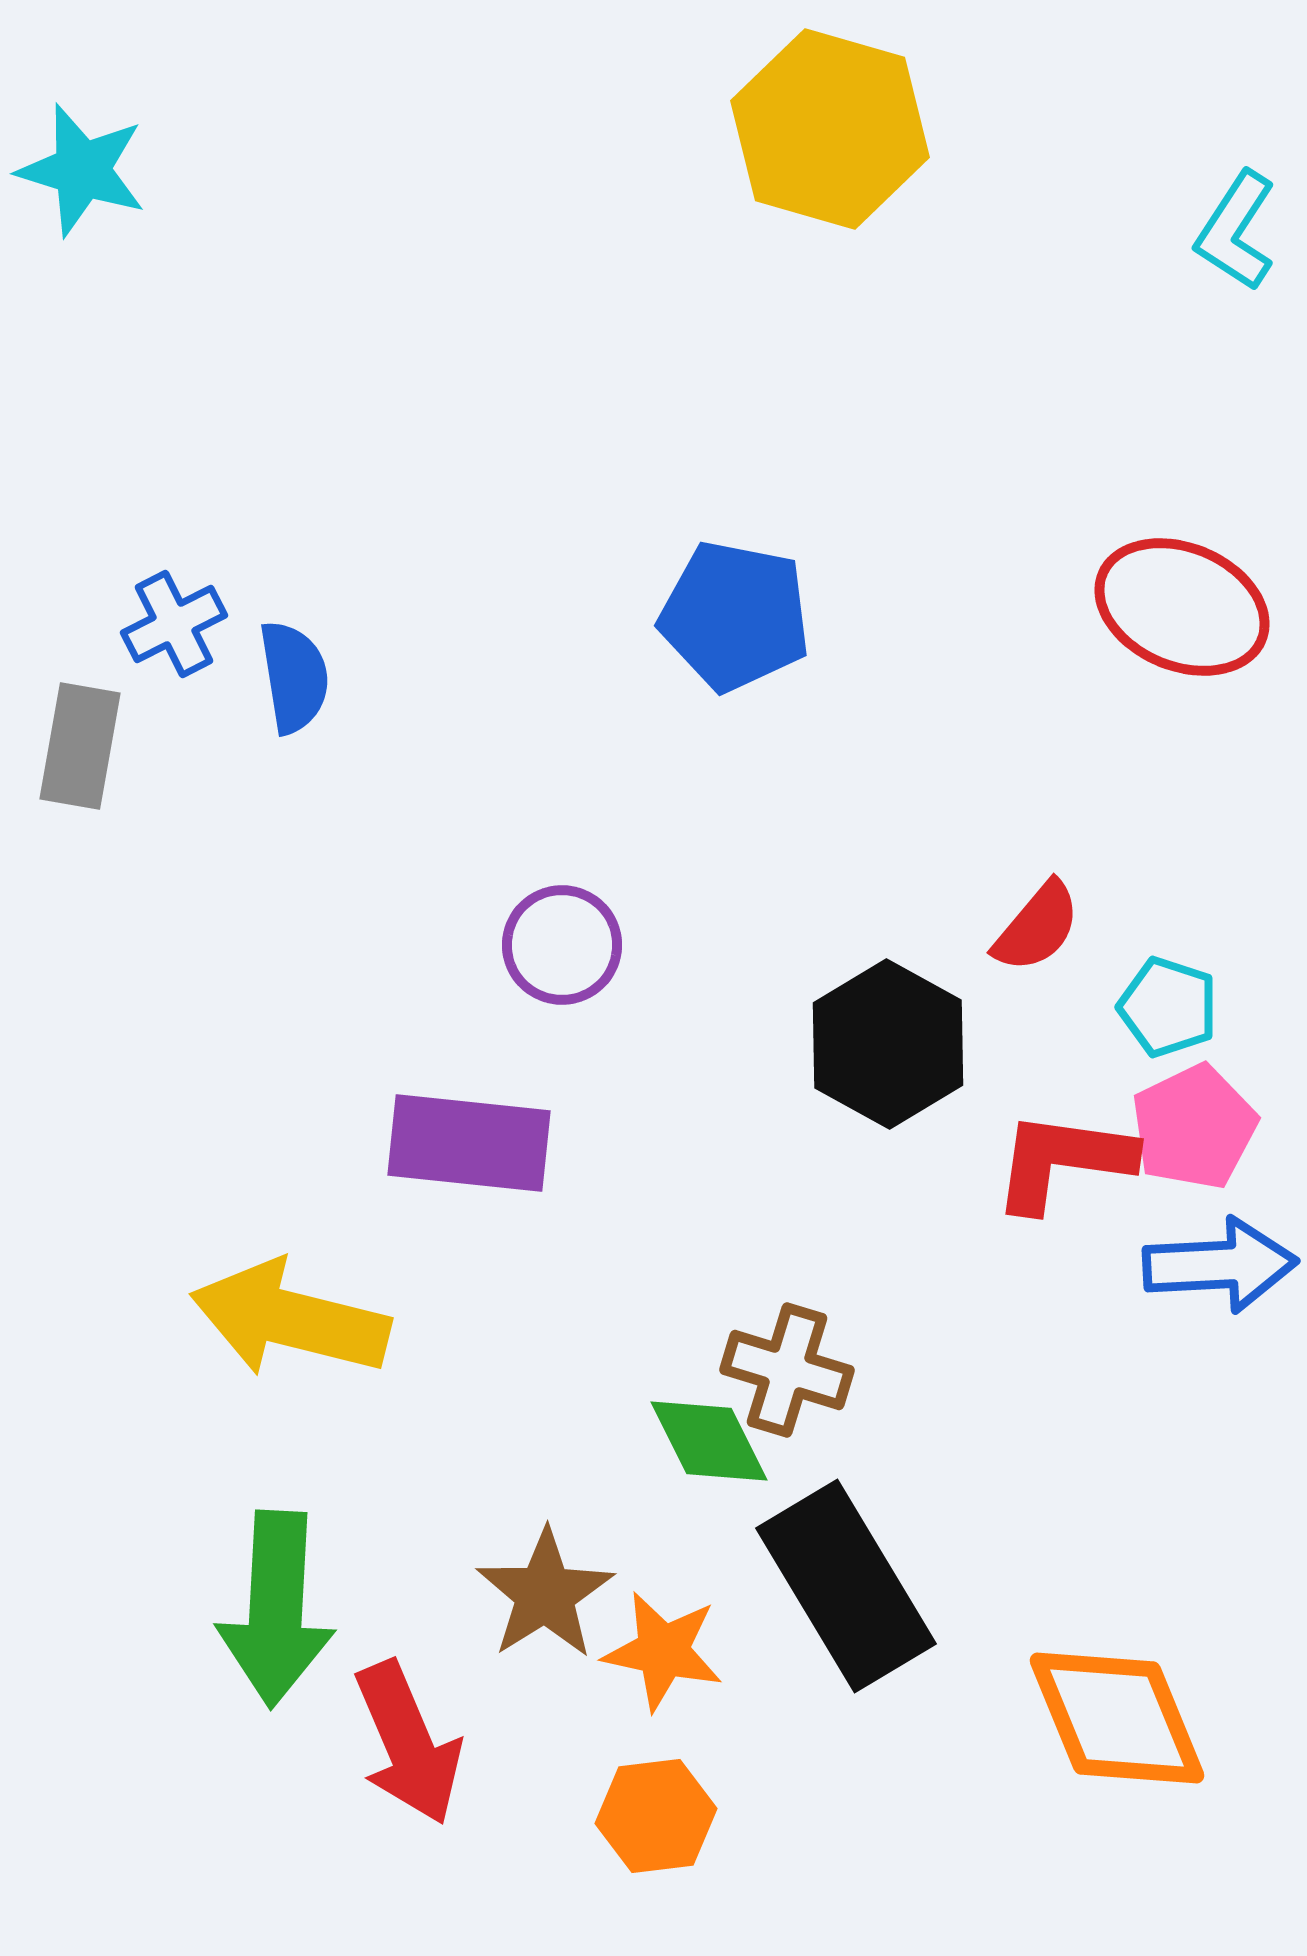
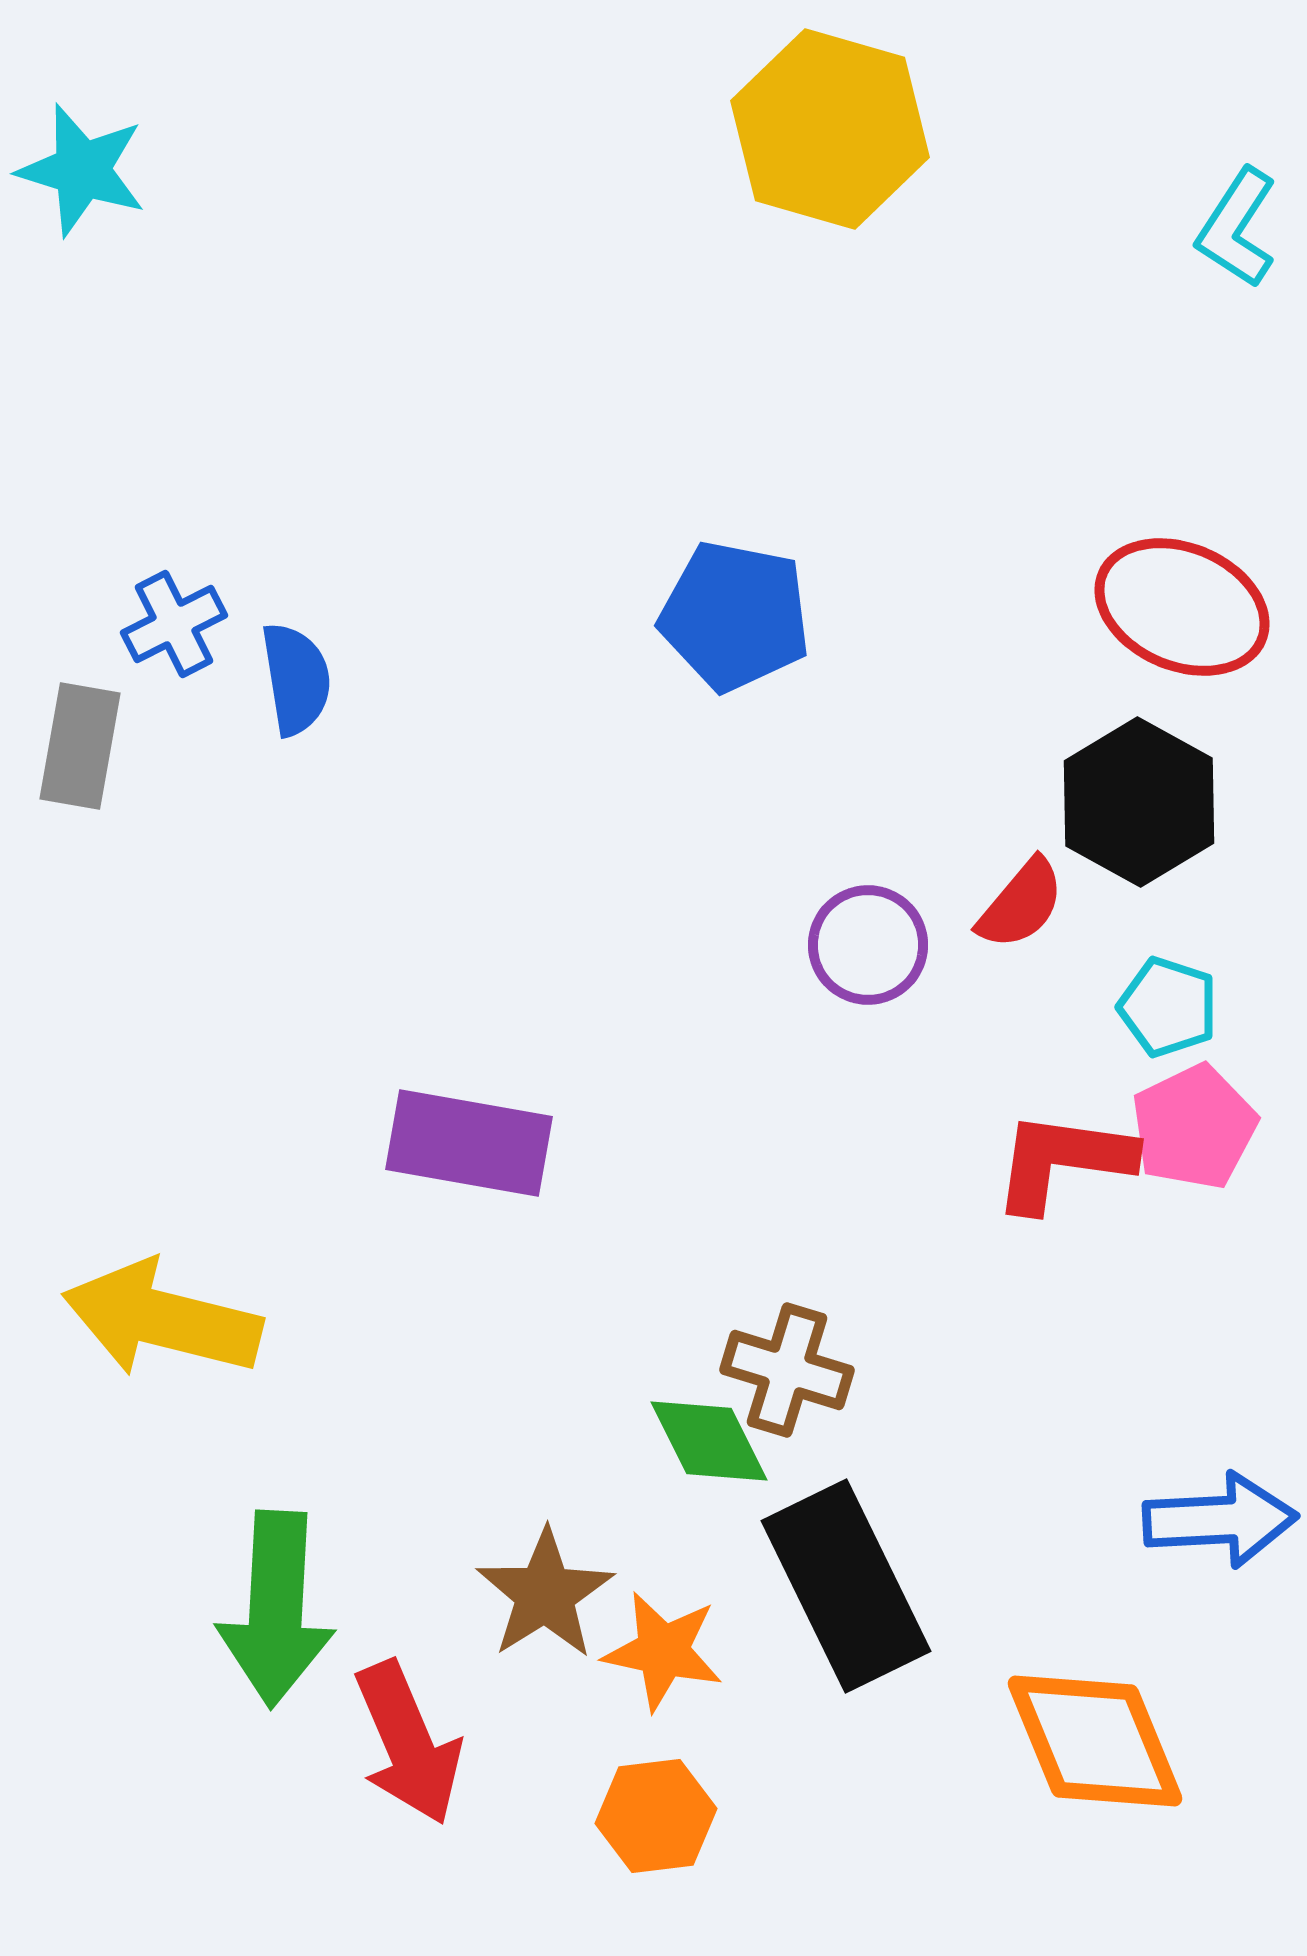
cyan L-shape: moved 1 px right, 3 px up
blue semicircle: moved 2 px right, 2 px down
red semicircle: moved 16 px left, 23 px up
purple circle: moved 306 px right
black hexagon: moved 251 px right, 242 px up
purple rectangle: rotated 4 degrees clockwise
blue arrow: moved 255 px down
yellow arrow: moved 128 px left
black rectangle: rotated 5 degrees clockwise
orange diamond: moved 22 px left, 23 px down
